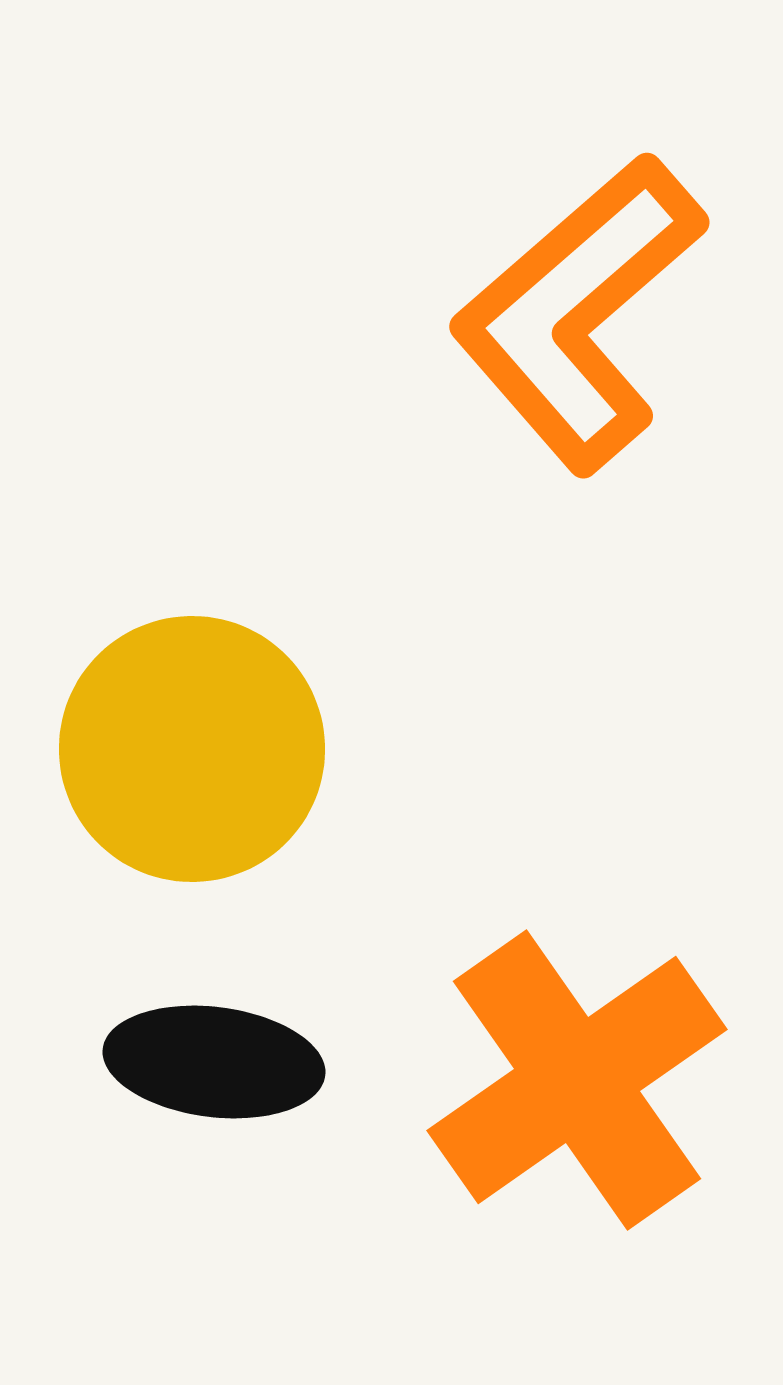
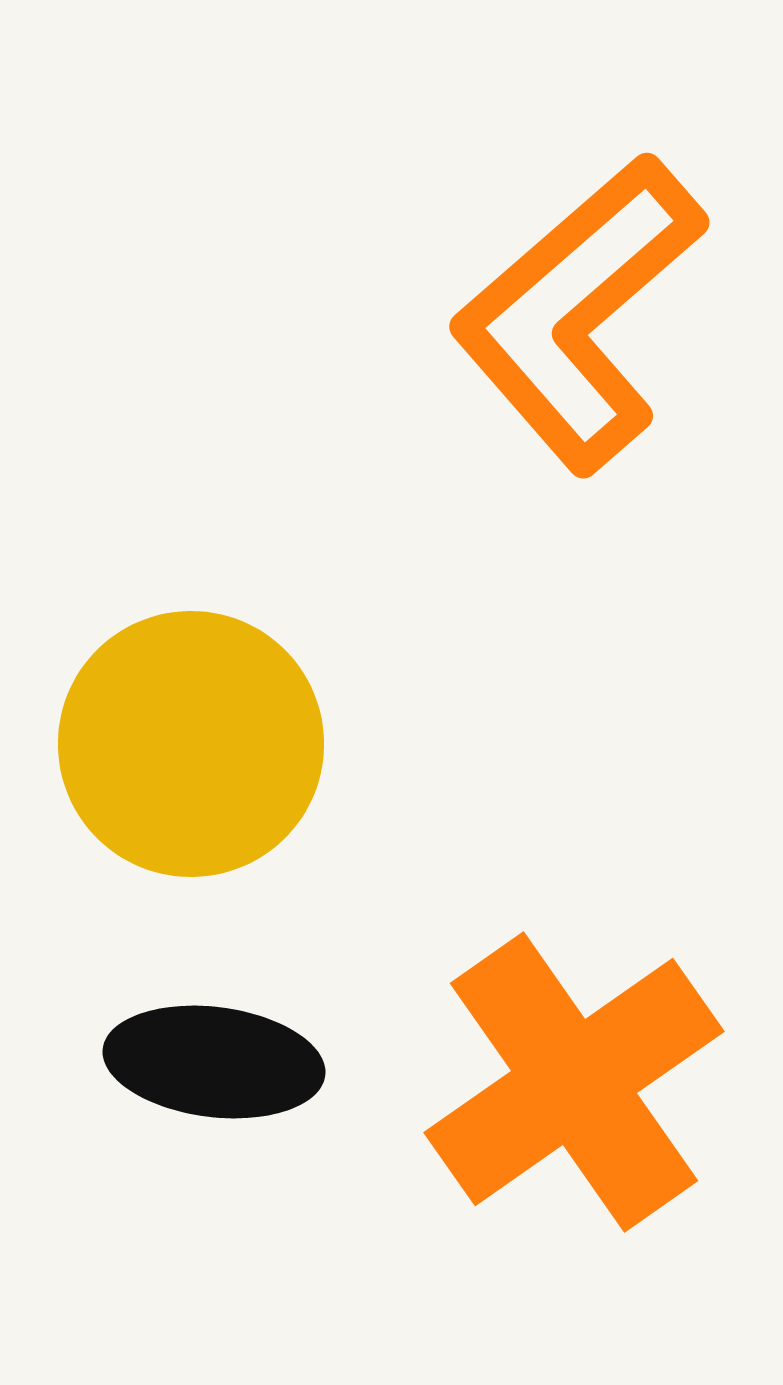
yellow circle: moved 1 px left, 5 px up
orange cross: moved 3 px left, 2 px down
